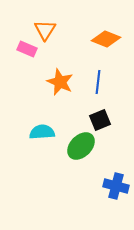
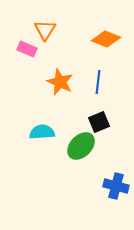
black square: moved 1 px left, 2 px down
